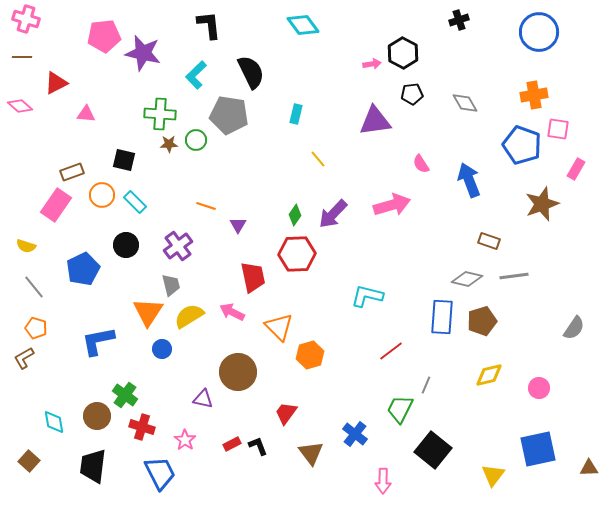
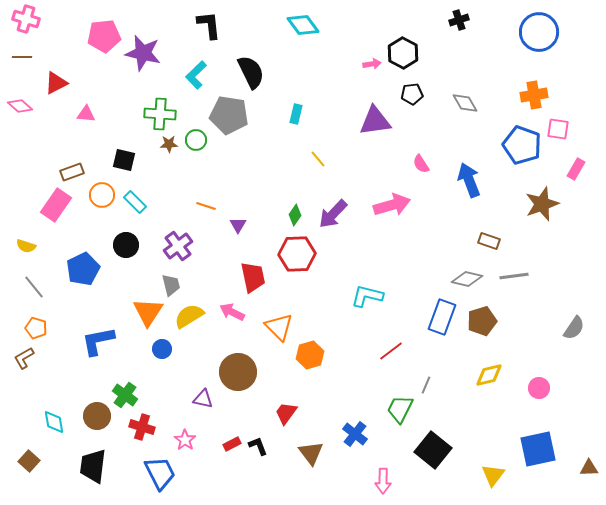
blue rectangle at (442, 317): rotated 16 degrees clockwise
